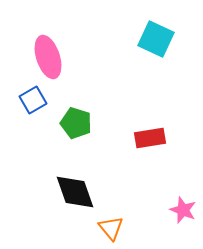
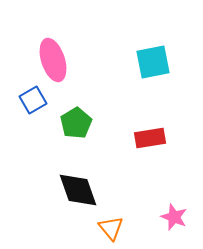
cyan square: moved 3 px left, 23 px down; rotated 36 degrees counterclockwise
pink ellipse: moved 5 px right, 3 px down
green pentagon: rotated 24 degrees clockwise
black diamond: moved 3 px right, 2 px up
pink star: moved 9 px left, 7 px down
